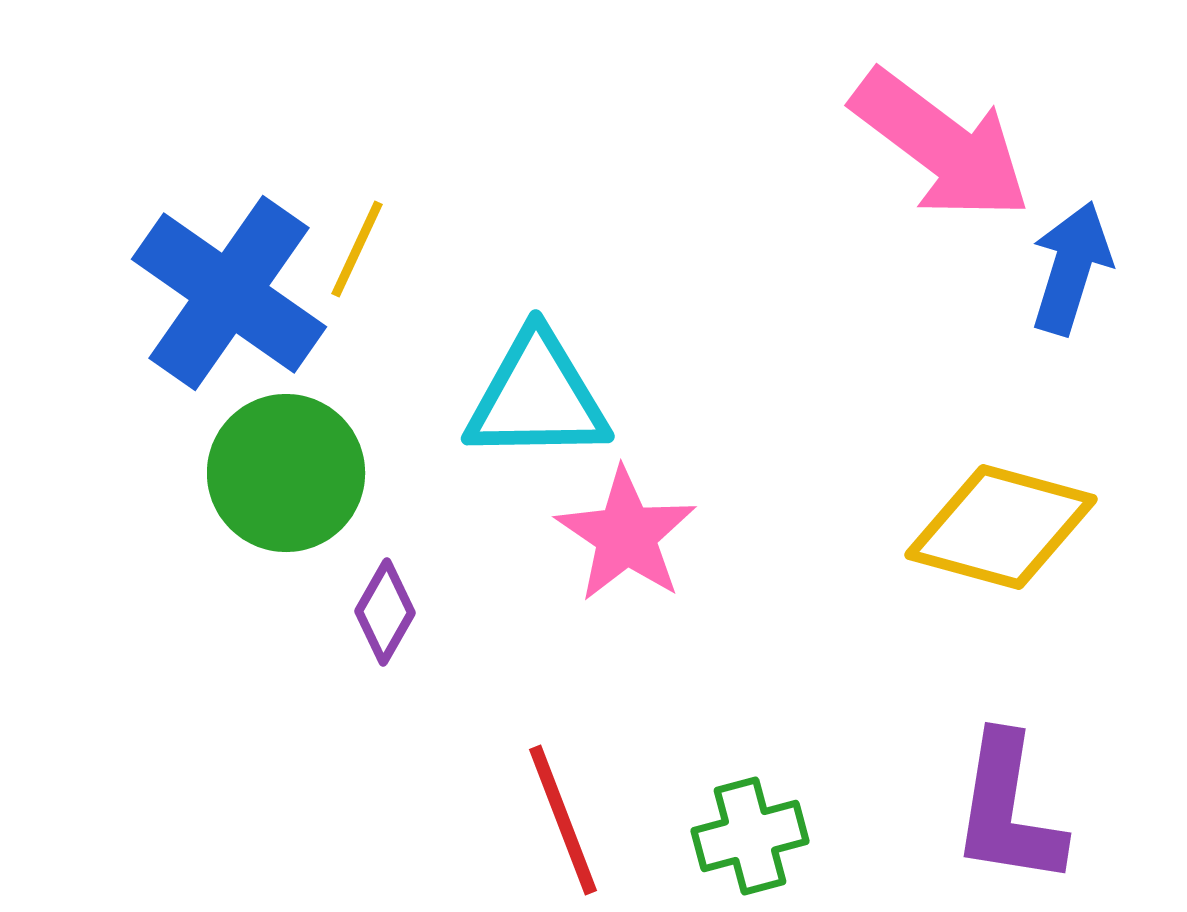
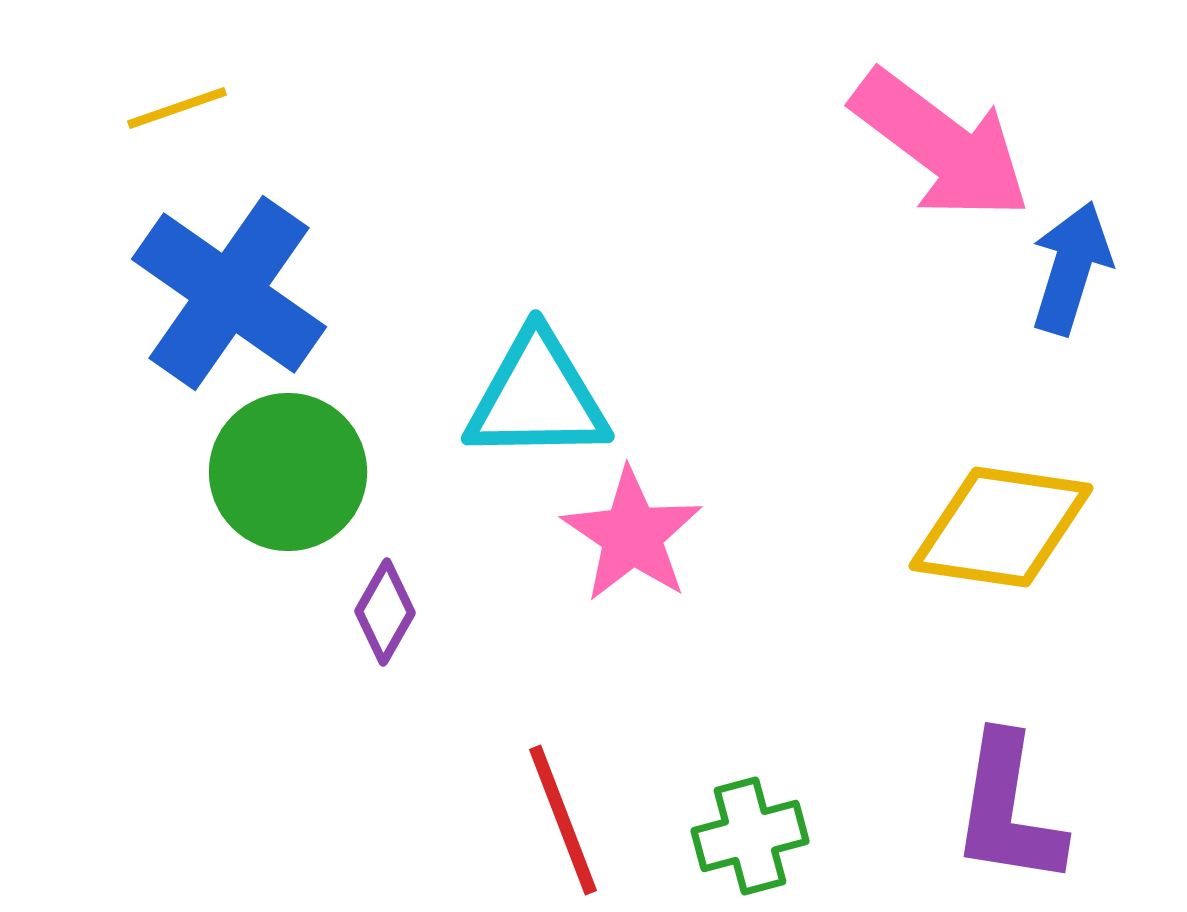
yellow line: moved 180 px left, 141 px up; rotated 46 degrees clockwise
green circle: moved 2 px right, 1 px up
yellow diamond: rotated 7 degrees counterclockwise
pink star: moved 6 px right
